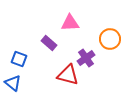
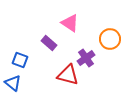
pink triangle: rotated 36 degrees clockwise
blue square: moved 1 px right, 1 px down
